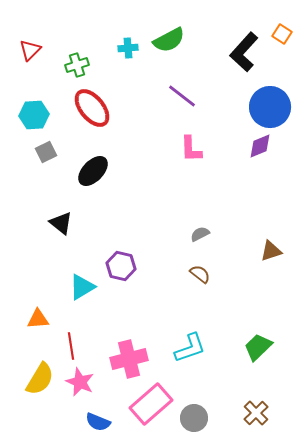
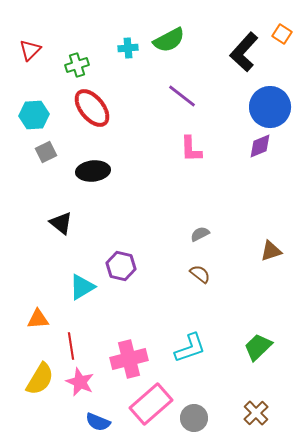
black ellipse: rotated 40 degrees clockwise
